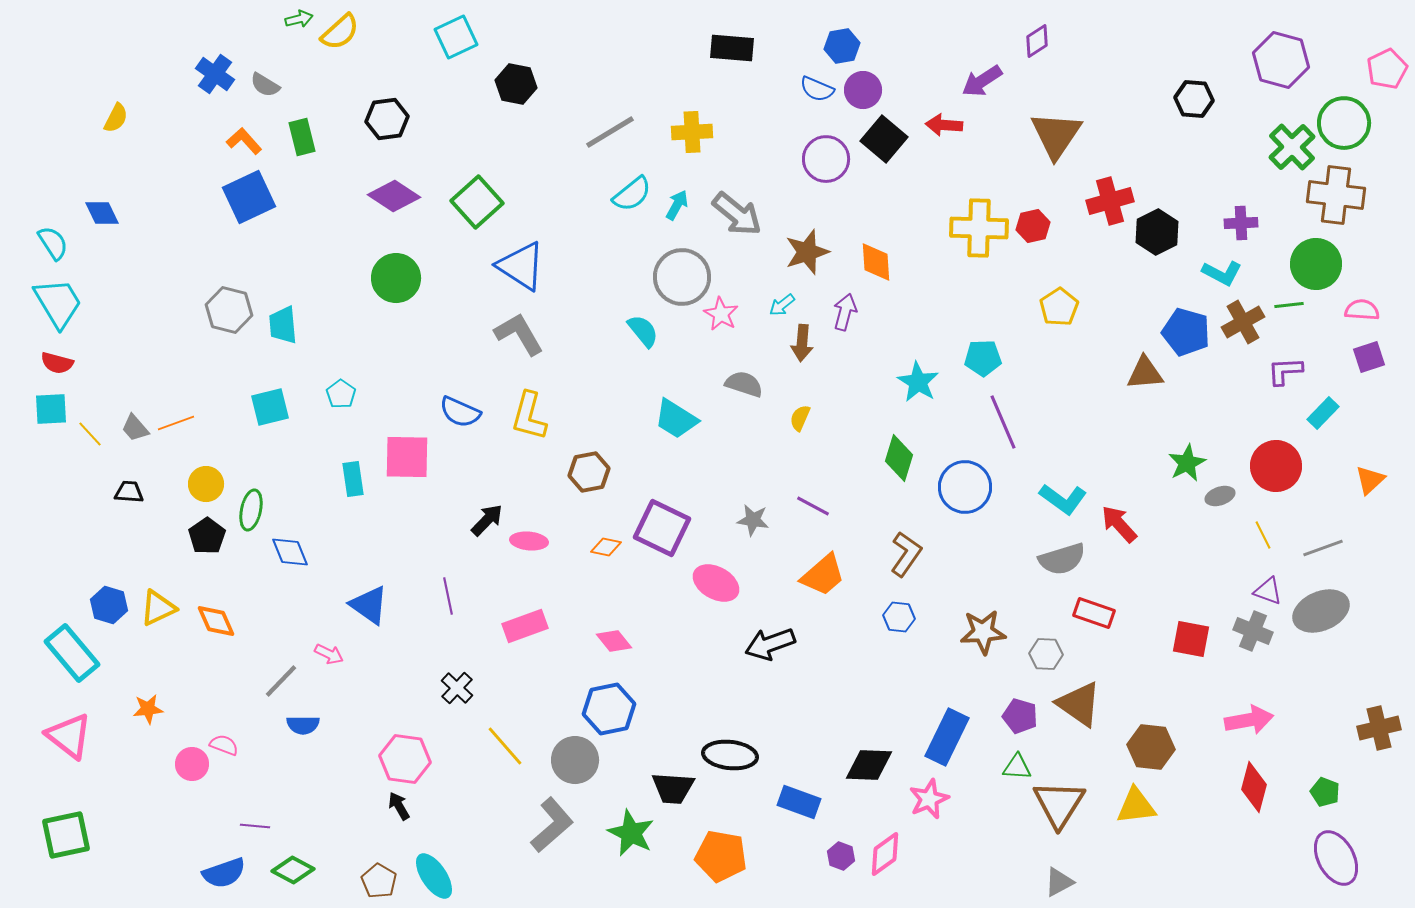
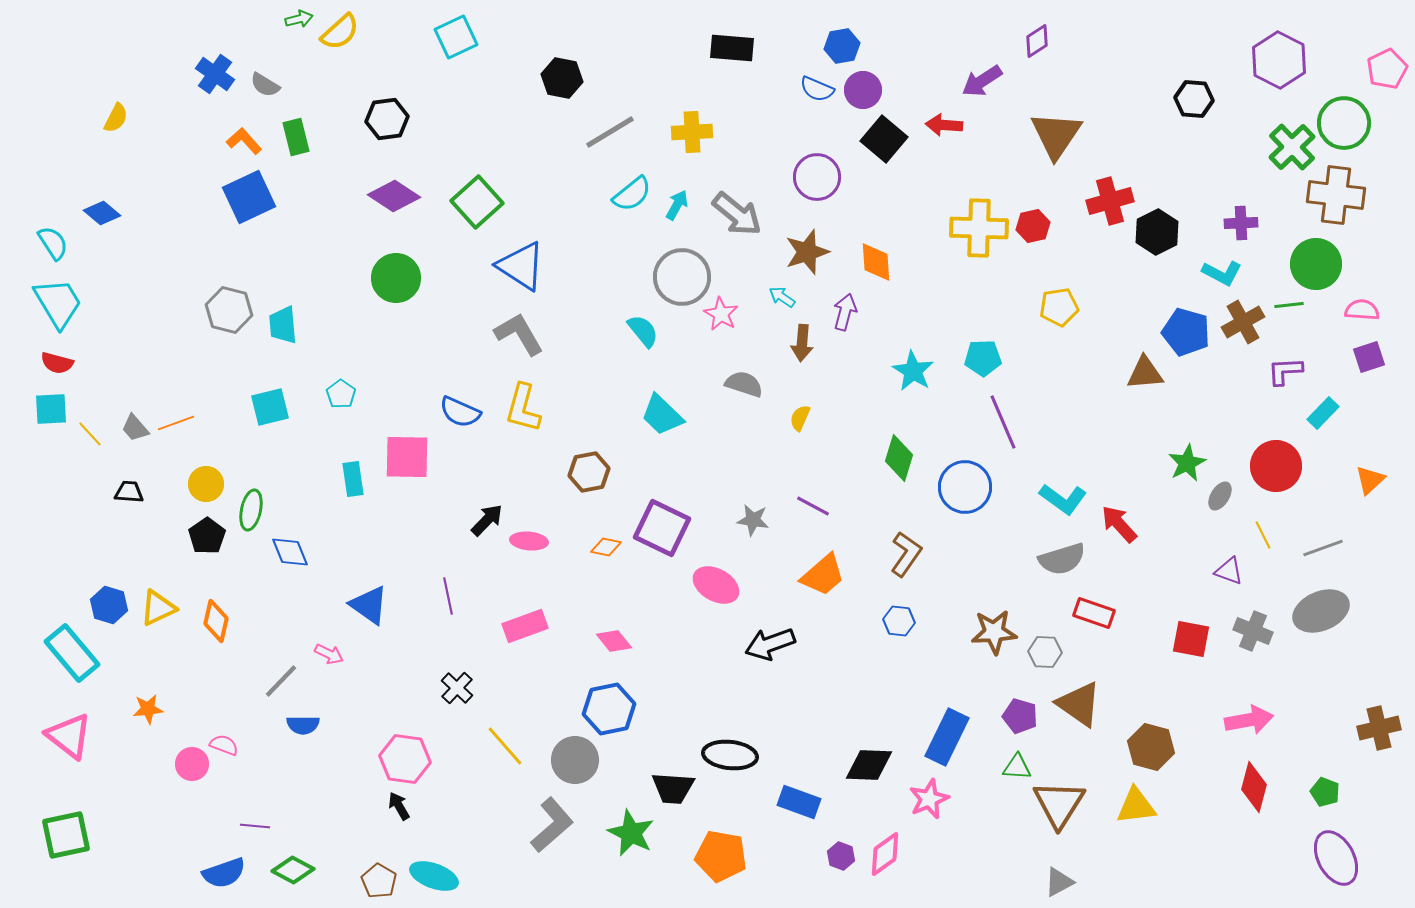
purple hexagon at (1281, 60): moved 2 px left; rotated 12 degrees clockwise
black hexagon at (516, 84): moved 46 px right, 6 px up
green rectangle at (302, 137): moved 6 px left
purple circle at (826, 159): moved 9 px left, 18 px down
blue diamond at (102, 213): rotated 24 degrees counterclockwise
cyan arrow at (782, 305): moved 8 px up; rotated 72 degrees clockwise
yellow pentagon at (1059, 307): rotated 24 degrees clockwise
cyan star at (918, 382): moved 5 px left, 11 px up
yellow L-shape at (529, 416): moved 6 px left, 8 px up
cyan trapezoid at (676, 419): moved 14 px left, 4 px up; rotated 12 degrees clockwise
gray ellipse at (1220, 496): rotated 40 degrees counterclockwise
pink ellipse at (716, 583): moved 2 px down
purple triangle at (1268, 591): moved 39 px left, 20 px up
blue hexagon at (899, 617): moved 4 px down
orange diamond at (216, 621): rotated 36 degrees clockwise
brown star at (983, 632): moved 11 px right
gray hexagon at (1046, 654): moved 1 px left, 2 px up
brown hexagon at (1151, 747): rotated 9 degrees clockwise
cyan ellipse at (434, 876): rotated 36 degrees counterclockwise
